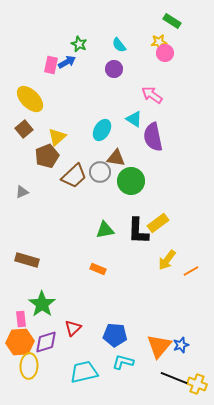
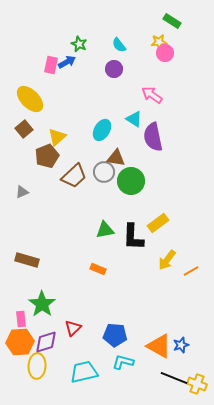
gray circle at (100, 172): moved 4 px right
black L-shape at (138, 231): moved 5 px left, 6 px down
orange triangle at (159, 346): rotated 40 degrees counterclockwise
yellow ellipse at (29, 366): moved 8 px right
